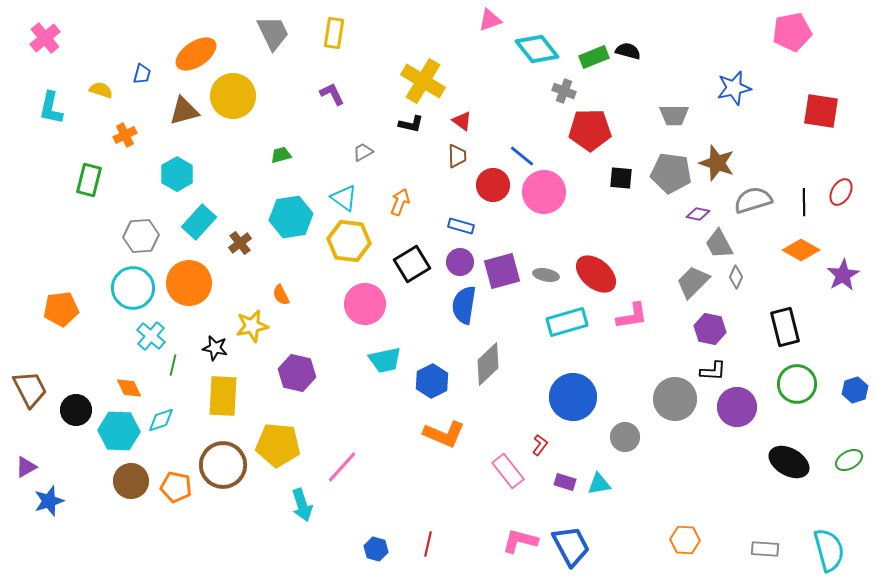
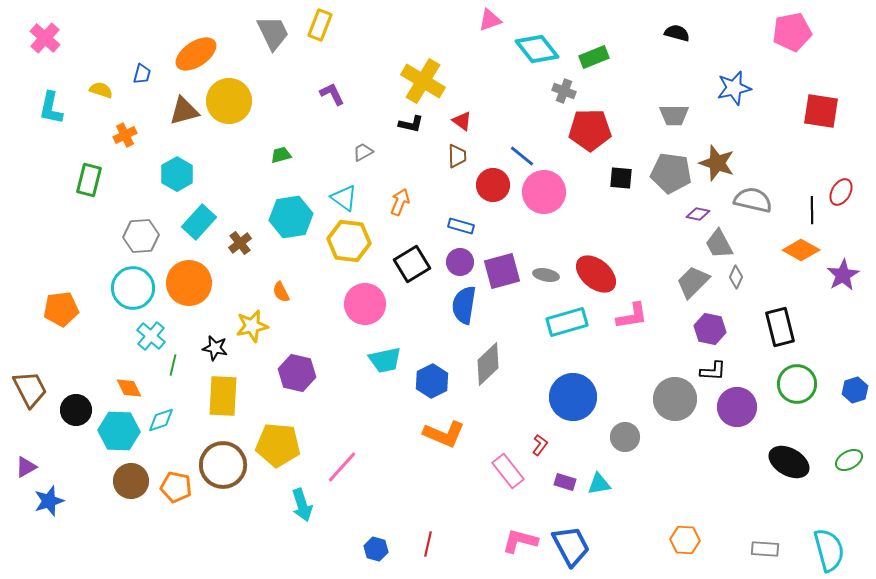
yellow rectangle at (334, 33): moved 14 px left, 8 px up; rotated 12 degrees clockwise
pink cross at (45, 38): rotated 8 degrees counterclockwise
black semicircle at (628, 51): moved 49 px right, 18 px up
yellow circle at (233, 96): moved 4 px left, 5 px down
gray semicircle at (753, 200): rotated 30 degrees clockwise
black line at (804, 202): moved 8 px right, 8 px down
orange semicircle at (281, 295): moved 3 px up
black rectangle at (785, 327): moved 5 px left
